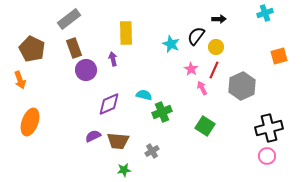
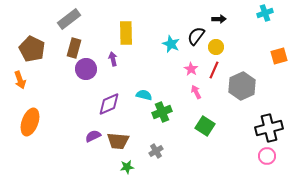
brown rectangle: rotated 36 degrees clockwise
purple circle: moved 1 px up
pink arrow: moved 6 px left, 4 px down
gray cross: moved 4 px right
green star: moved 3 px right, 3 px up
